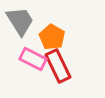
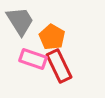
pink rectangle: rotated 8 degrees counterclockwise
red rectangle: moved 1 px right
